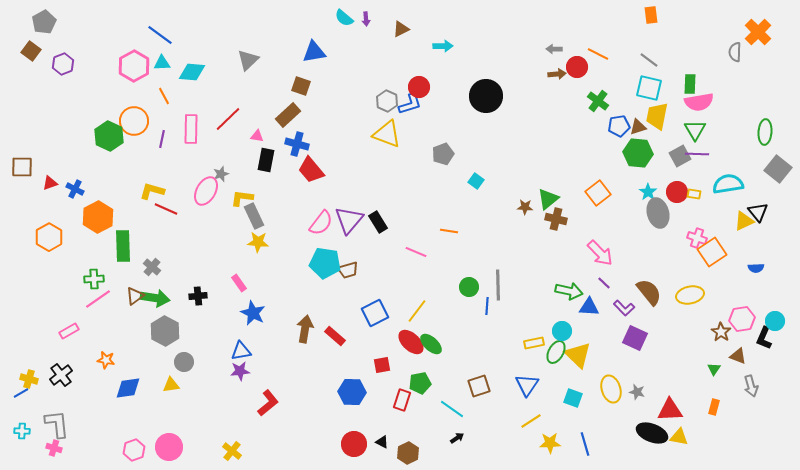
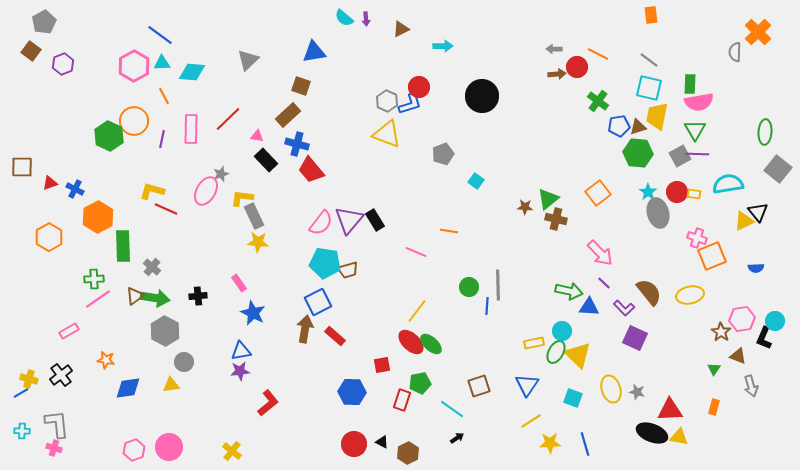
black circle at (486, 96): moved 4 px left
black rectangle at (266, 160): rotated 55 degrees counterclockwise
black rectangle at (378, 222): moved 3 px left, 2 px up
orange square at (712, 252): moved 4 px down; rotated 12 degrees clockwise
blue square at (375, 313): moved 57 px left, 11 px up
